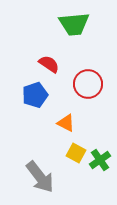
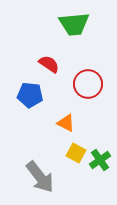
blue pentagon: moved 5 px left; rotated 25 degrees clockwise
